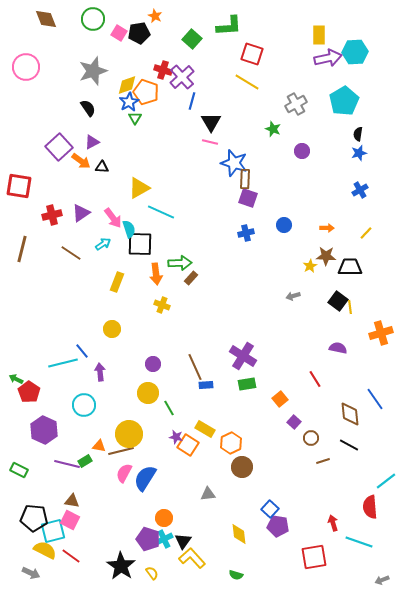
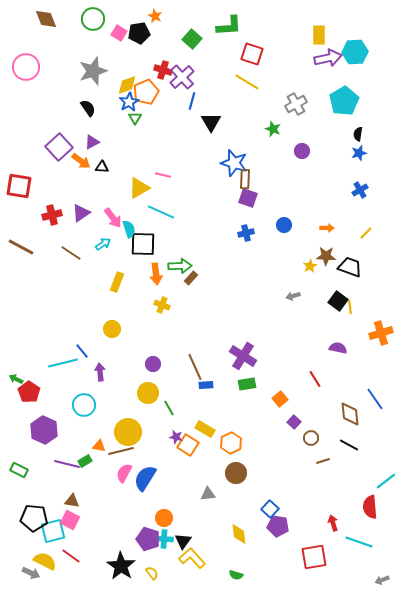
orange pentagon at (146, 92): rotated 30 degrees clockwise
pink line at (210, 142): moved 47 px left, 33 px down
black square at (140, 244): moved 3 px right
brown line at (22, 249): moved 1 px left, 2 px up; rotated 76 degrees counterclockwise
green arrow at (180, 263): moved 3 px down
black trapezoid at (350, 267): rotated 20 degrees clockwise
yellow circle at (129, 434): moved 1 px left, 2 px up
brown circle at (242, 467): moved 6 px left, 6 px down
cyan cross at (164, 539): rotated 30 degrees clockwise
yellow semicircle at (45, 550): moved 11 px down
